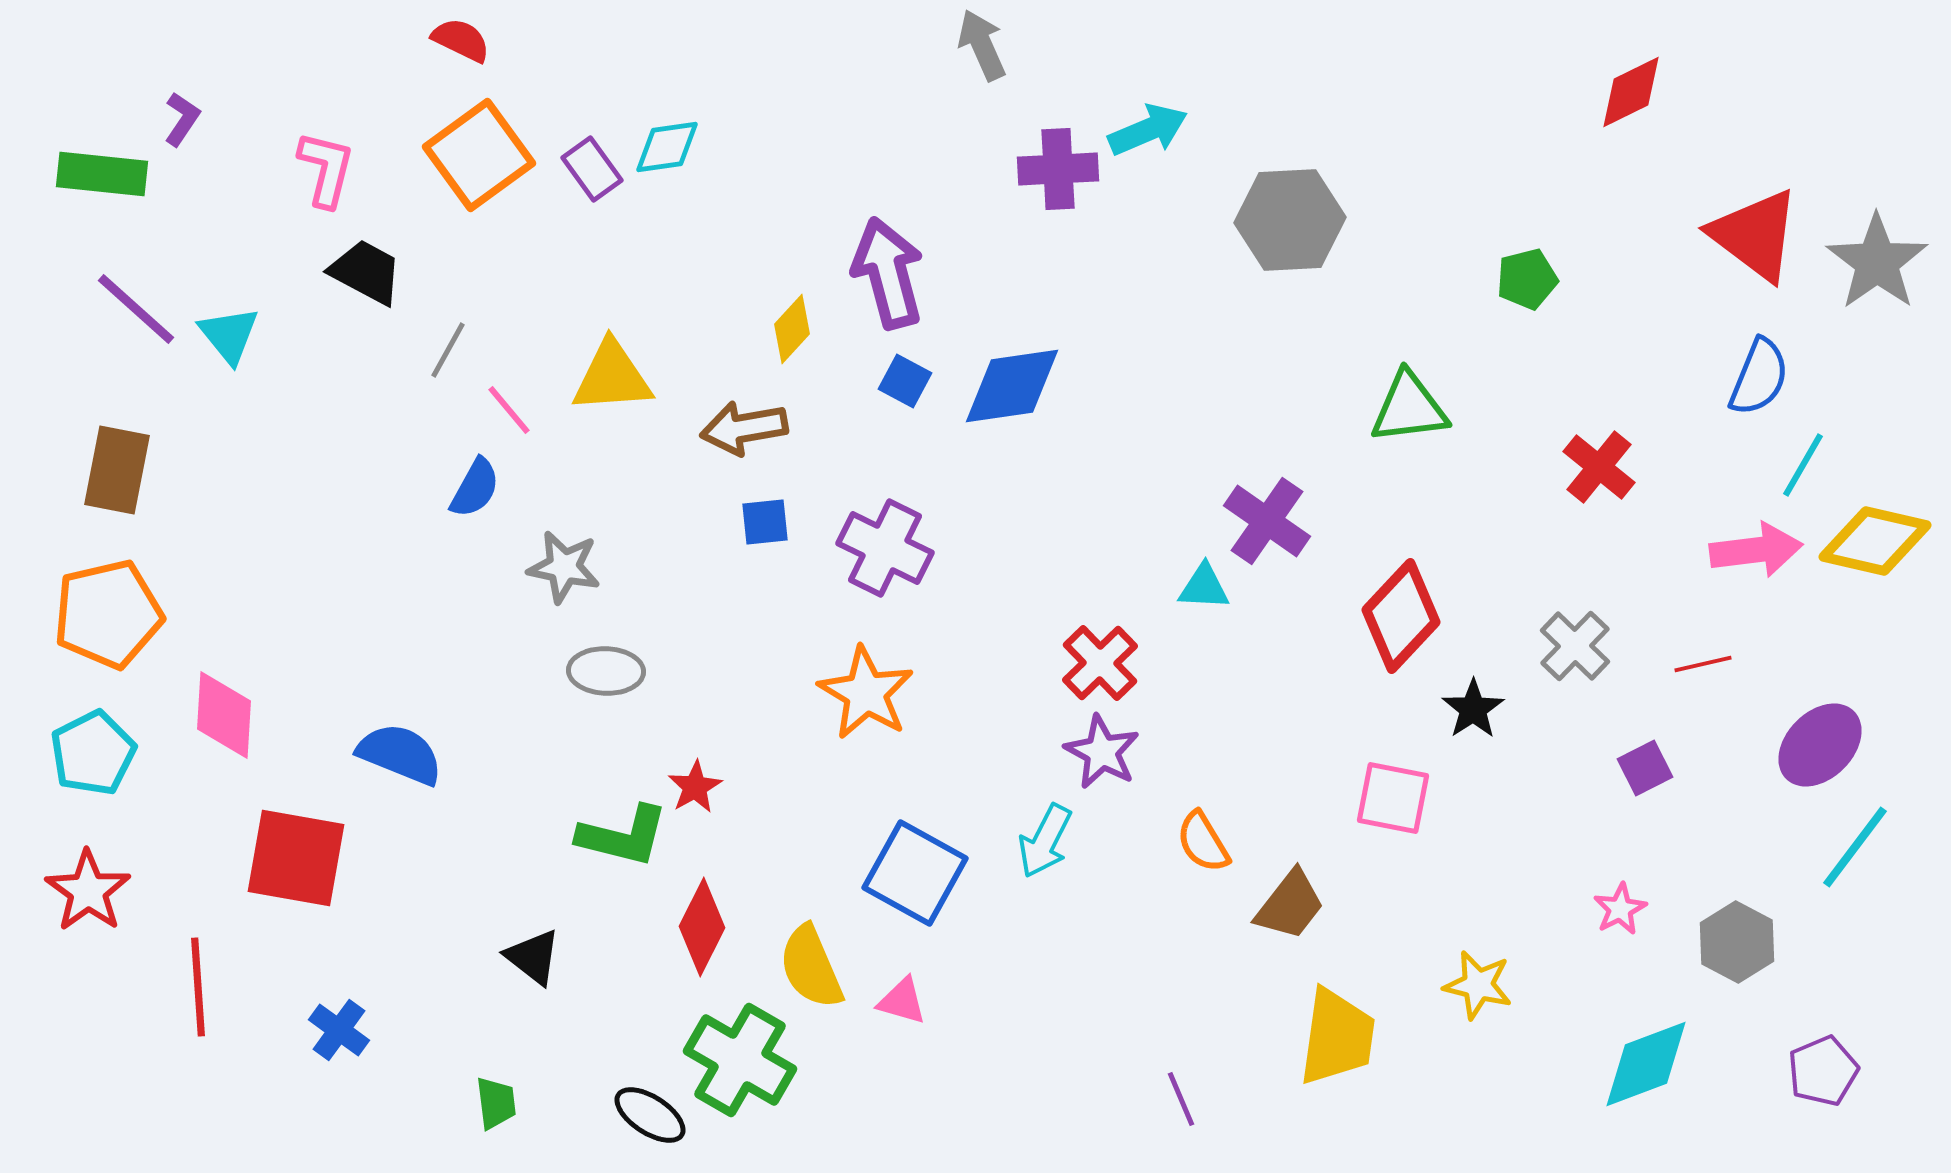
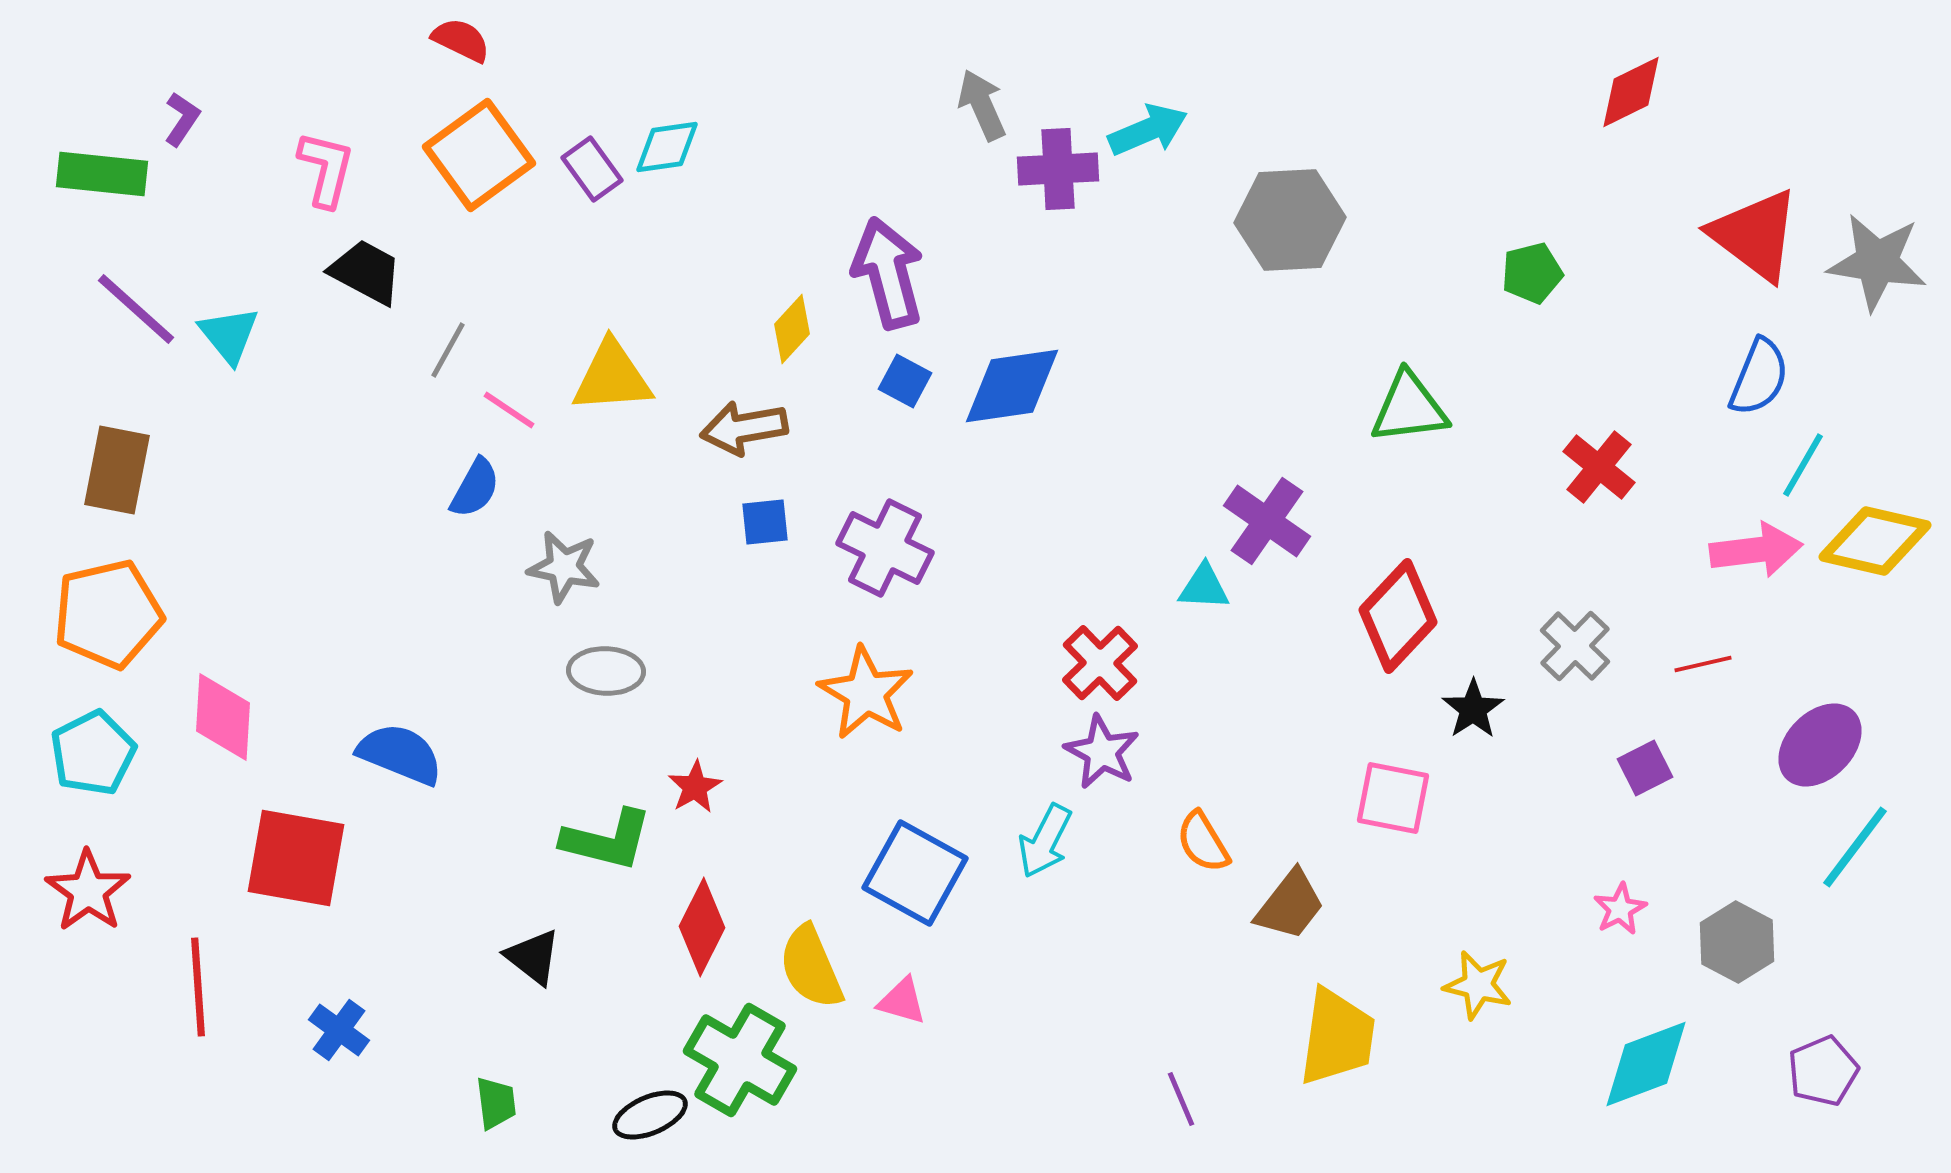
gray arrow at (982, 45): moved 60 px down
gray star at (1877, 262): rotated 28 degrees counterclockwise
green pentagon at (1527, 279): moved 5 px right, 6 px up
pink line at (509, 410): rotated 16 degrees counterclockwise
red diamond at (1401, 616): moved 3 px left
pink diamond at (224, 715): moved 1 px left, 2 px down
green L-shape at (623, 836): moved 16 px left, 4 px down
black ellipse at (650, 1115): rotated 56 degrees counterclockwise
